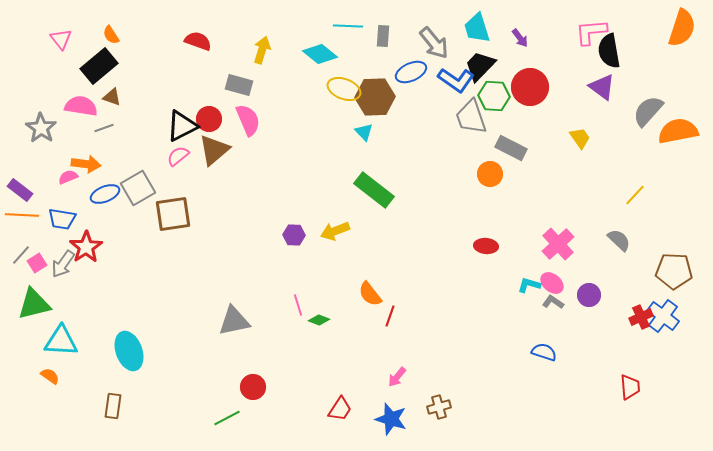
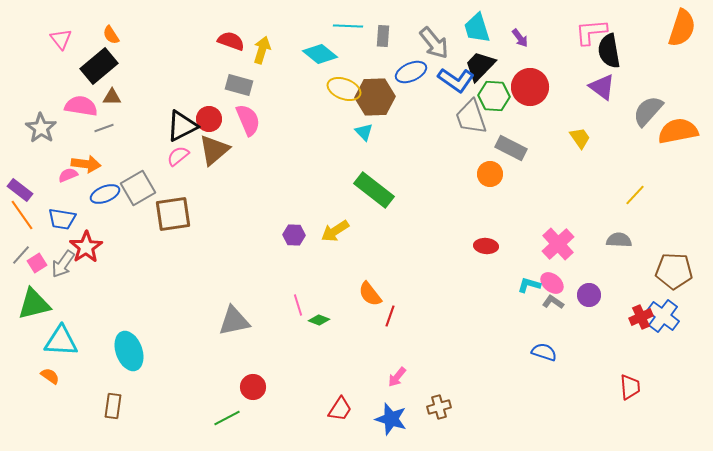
red semicircle at (198, 41): moved 33 px right
brown triangle at (112, 97): rotated 18 degrees counterclockwise
pink semicircle at (68, 177): moved 2 px up
orange line at (22, 215): rotated 52 degrees clockwise
yellow arrow at (335, 231): rotated 12 degrees counterclockwise
gray semicircle at (619, 240): rotated 40 degrees counterclockwise
